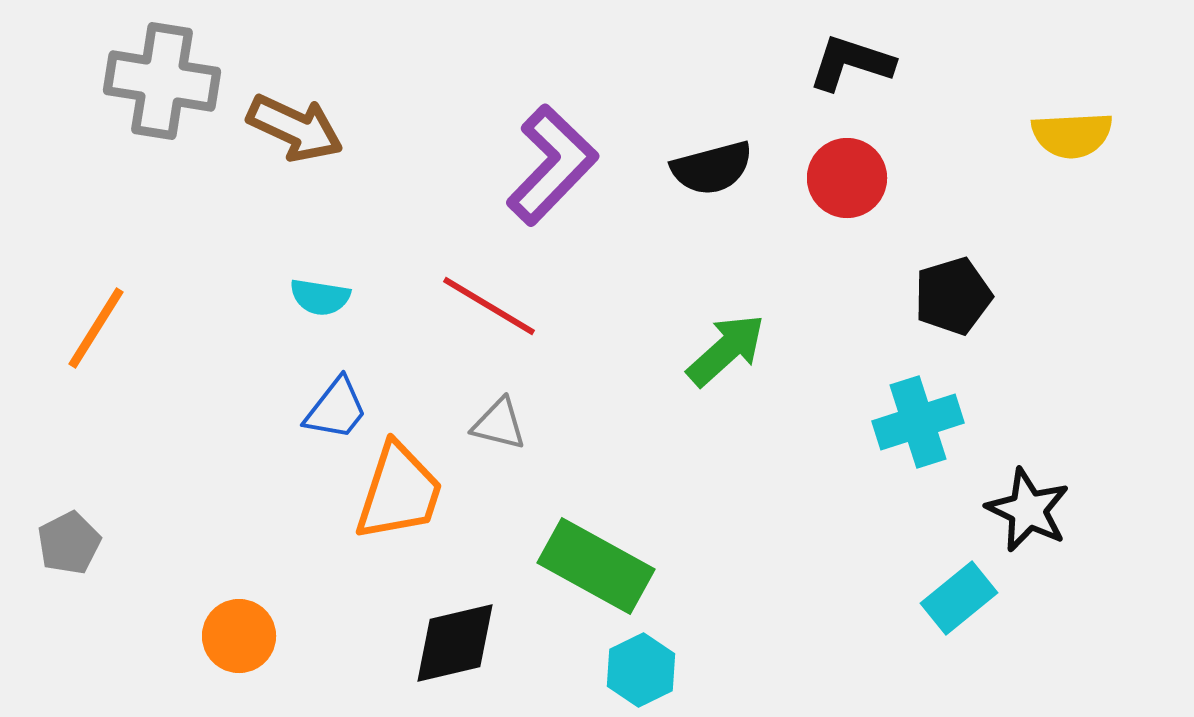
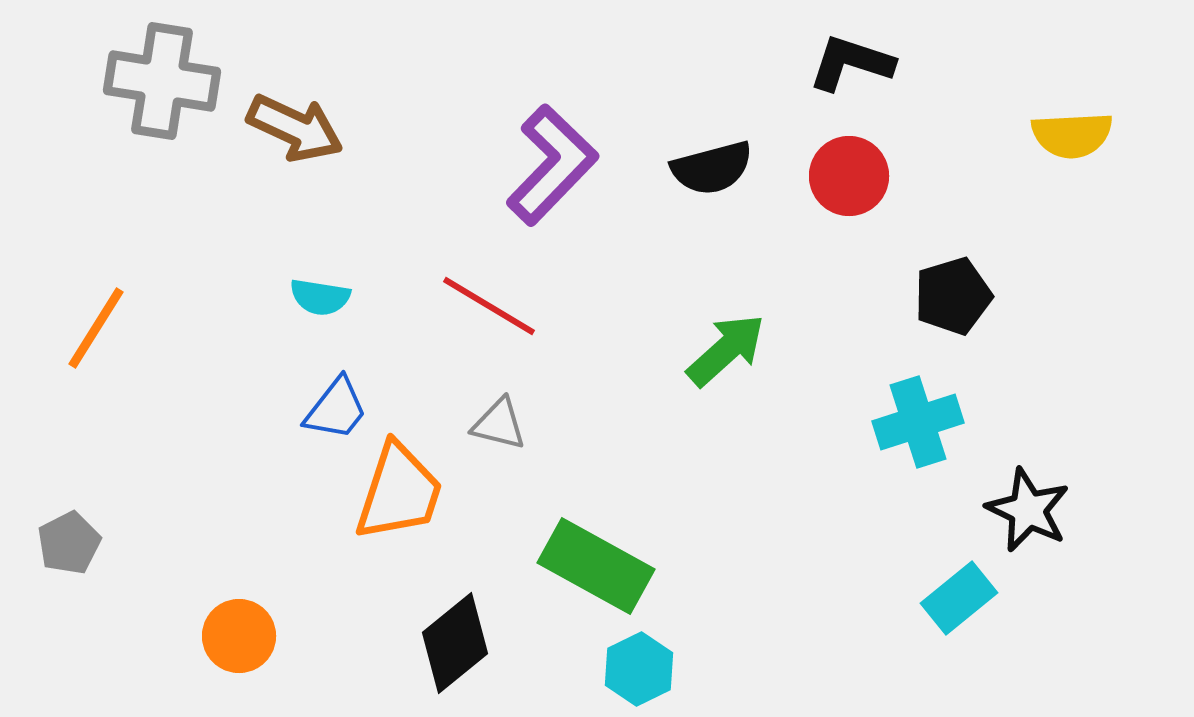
red circle: moved 2 px right, 2 px up
black diamond: rotated 26 degrees counterclockwise
cyan hexagon: moved 2 px left, 1 px up
